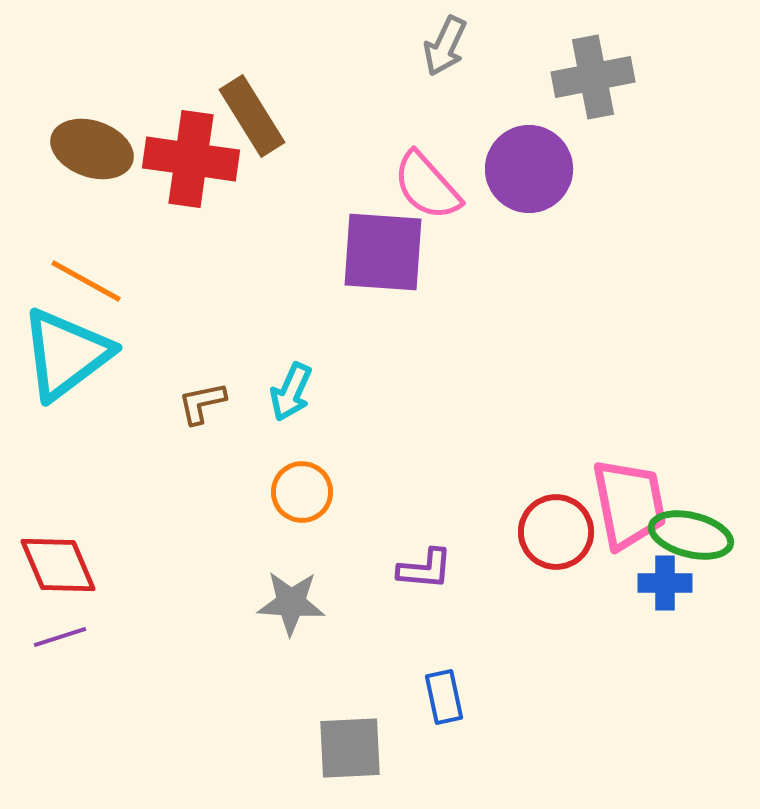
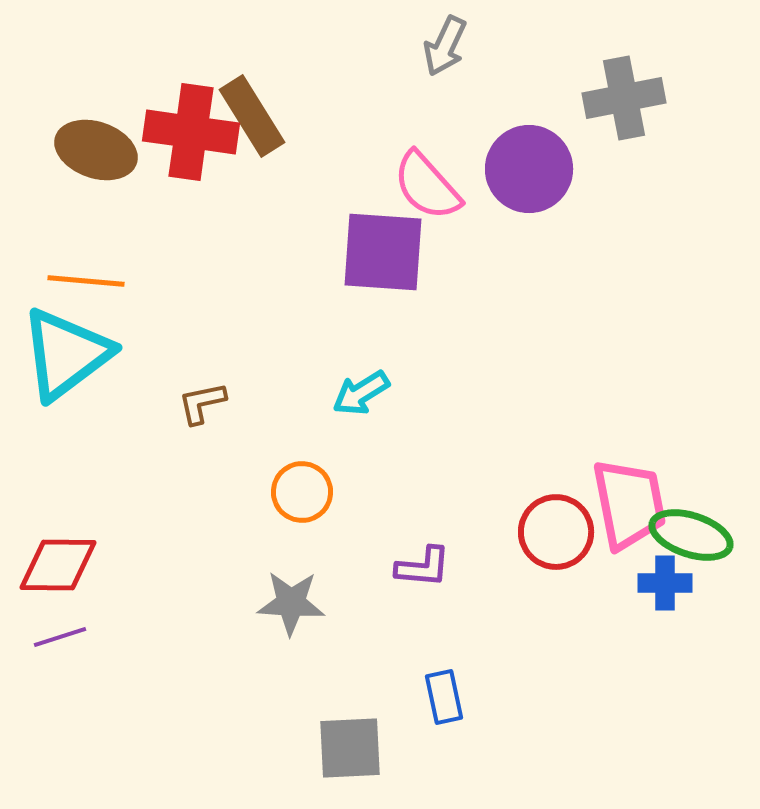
gray cross: moved 31 px right, 21 px down
brown ellipse: moved 4 px right, 1 px down
red cross: moved 27 px up
orange line: rotated 24 degrees counterclockwise
cyan arrow: moved 70 px right, 1 px down; rotated 34 degrees clockwise
green ellipse: rotated 4 degrees clockwise
red diamond: rotated 66 degrees counterclockwise
purple L-shape: moved 2 px left, 2 px up
